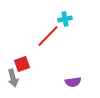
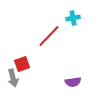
cyan cross: moved 8 px right, 1 px up
red line: moved 1 px right
